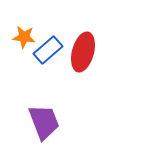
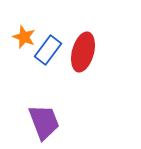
orange star: rotated 15 degrees clockwise
blue rectangle: rotated 12 degrees counterclockwise
